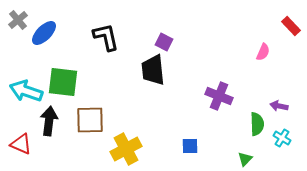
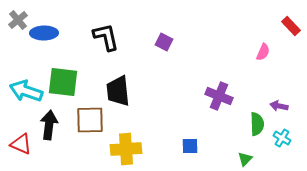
blue ellipse: rotated 44 degrees clockwise
black trapezoid: moved 35 px left, 21 px down
black arrow: moved 4 px down
yellow cross: rotated 24 degrees clockwise
